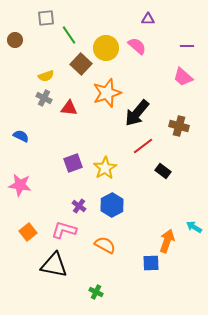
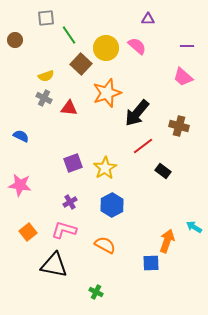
purple cross: moved 9 px left, 4 px up; rotated 24 degrees clockwise
